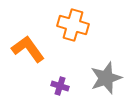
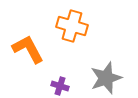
orange cross: moved 1 px left, 1 px down
orange L-shape: rotated 8 degrees clockwise
